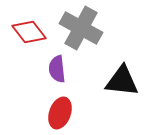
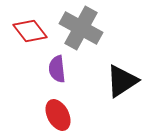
red diamond: moved 1 px right, 1 px up
black triangle: rotated 39 degrees counterclockwise
red ellipse: moved 2 px left, 2 px down; rotated 48 degrees counterclockwise
